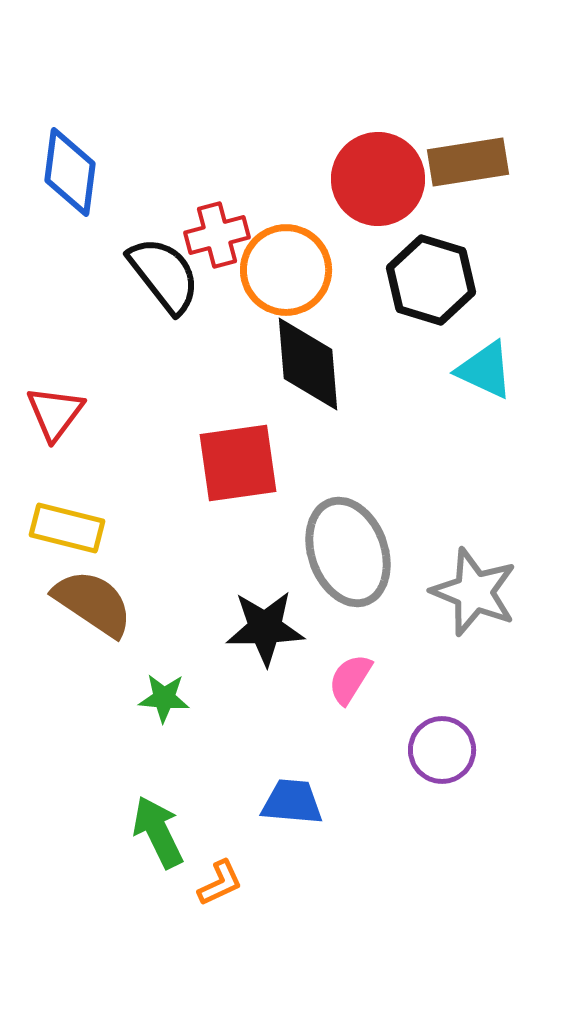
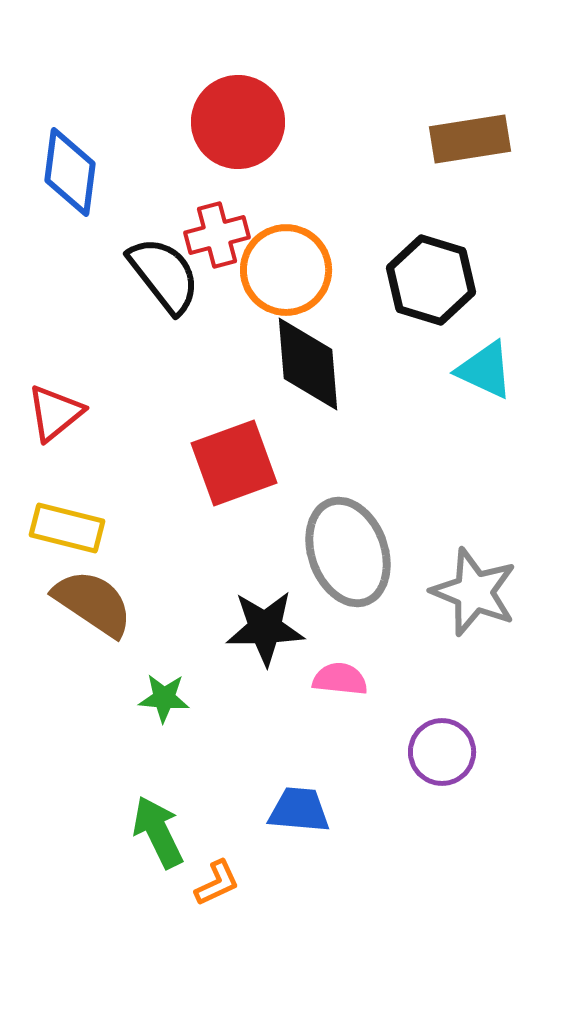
brown rectangle: moved 2 px right, 23 px up
red circle: moved 140 px left, 57 px up
red triangle: rotated 14 degrees clockwise
red square: moved 4 px left; rotated 12 degrees counterclockwise
pink semicircle: moved 10 px left; rotated 64 degrees clockwise
purple circle: moved 2 px down
blue trapezoid: moved 7 px right, 8 px down
orange L-shape: moved 3 px left
